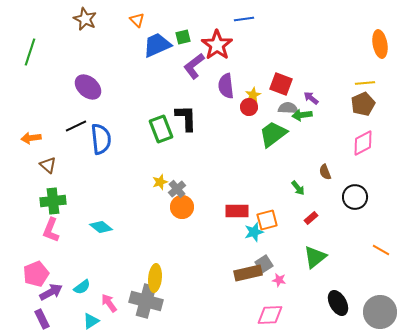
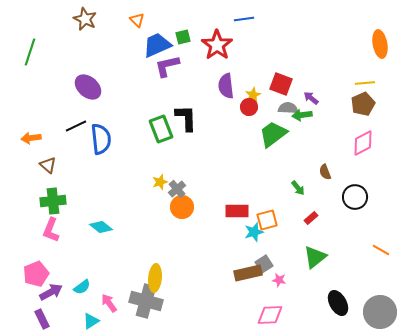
purple L-shape at (194, 66): moved 27 px left; rotated 24 degrees clockwise
